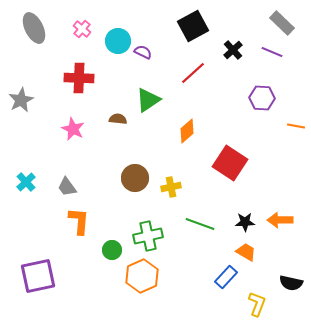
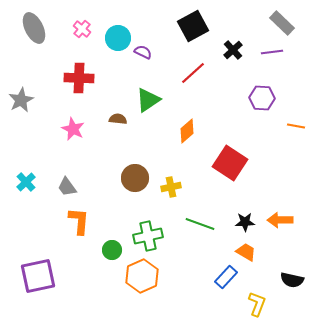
cyan circle: moved 3 px up
purple line: rotated 30 degrees counterclockwise
black semicircle: moved 1 px right, 3 px up
